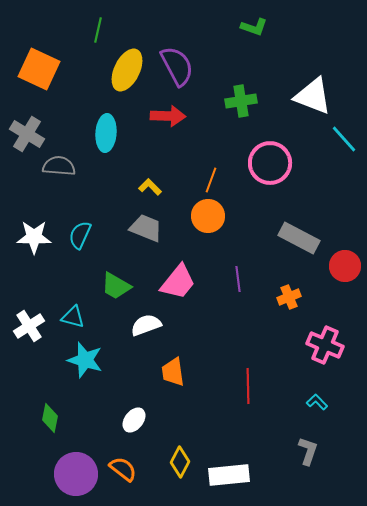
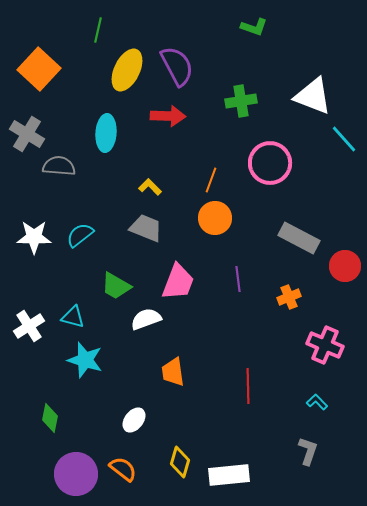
orange square: rotated 18 degrees clockwise
orange circle: moved 7 px right, 2 px down
cyan semicircle: rotated 28 degrees clockwise
pink trapezoid: rotated 18 degrees counterclockwise
white semicircle: moved 6 px up
yellow diamond: rotated 12 degrees counterclockwise
